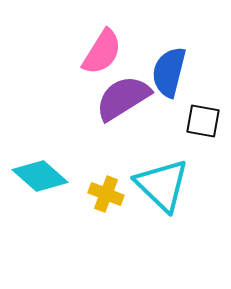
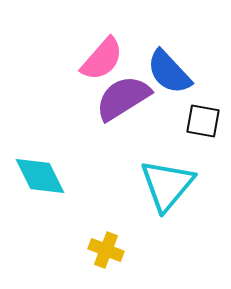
pink semicircle: moved 7 px down; rotated 9 degrees clockwise
blue semicircle: rotated 57 degrees counterclockwise
cyan diamond: rotated 22 degrees clockwise
cyan triangle: moved 5 px right; rotated 26 degrees clockwise
yellow cross: moved 56 px down
